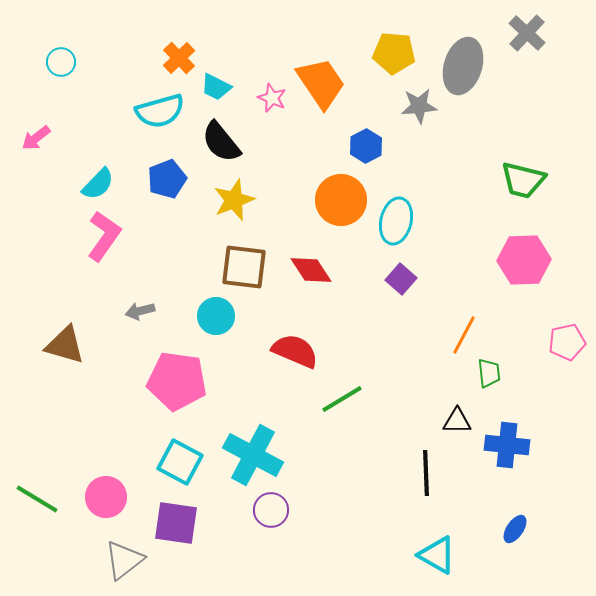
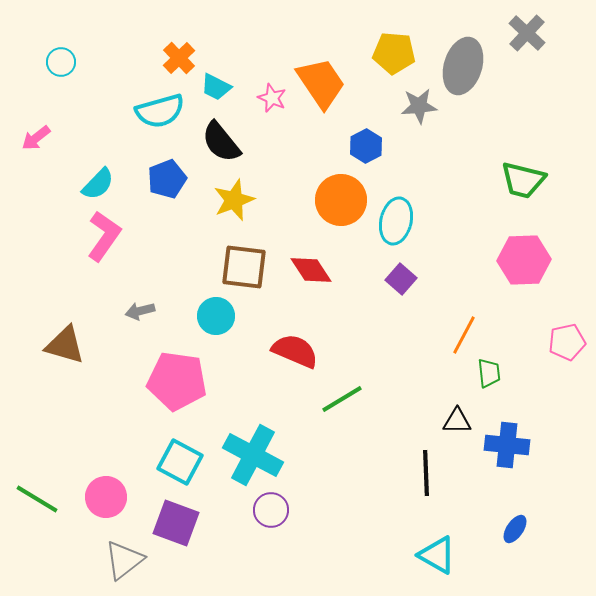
purple square at (176, 523): rotated 12 degrees clockwise
